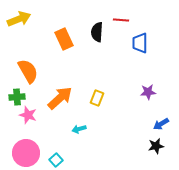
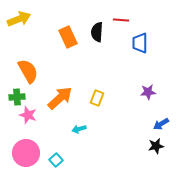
orange rectangle: moved 4 px right, 2 px up
